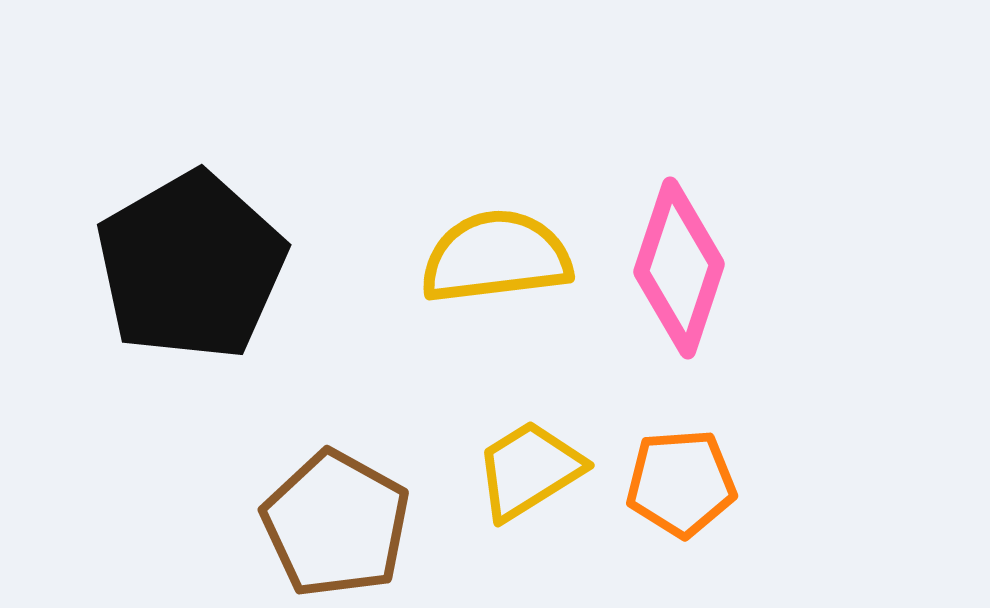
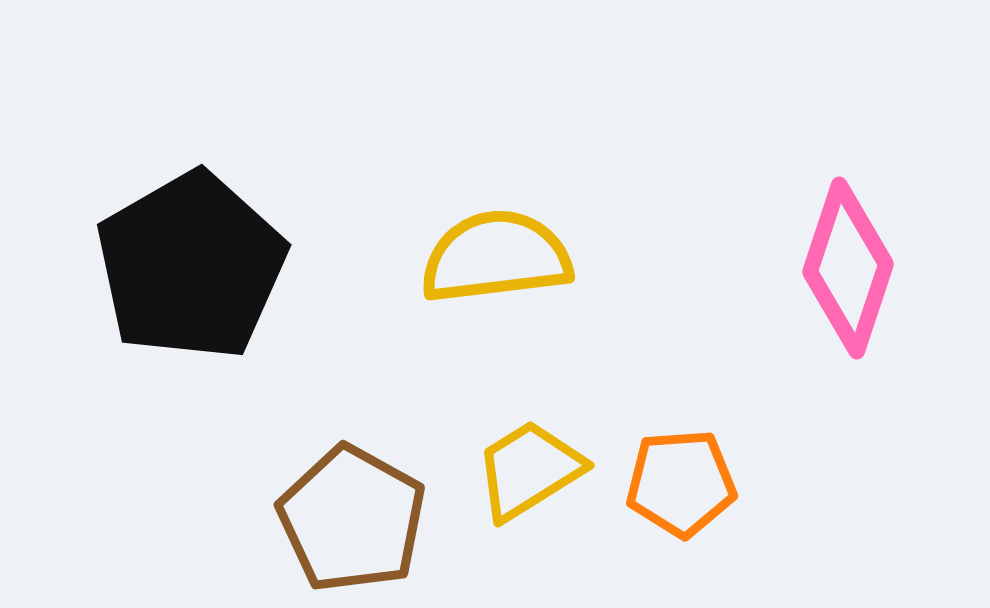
pink diamond: moved 169 px right
brown pentagon: moved 16 px right, 5 px up
